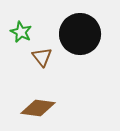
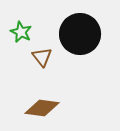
brown diamond: moved 4 px right
